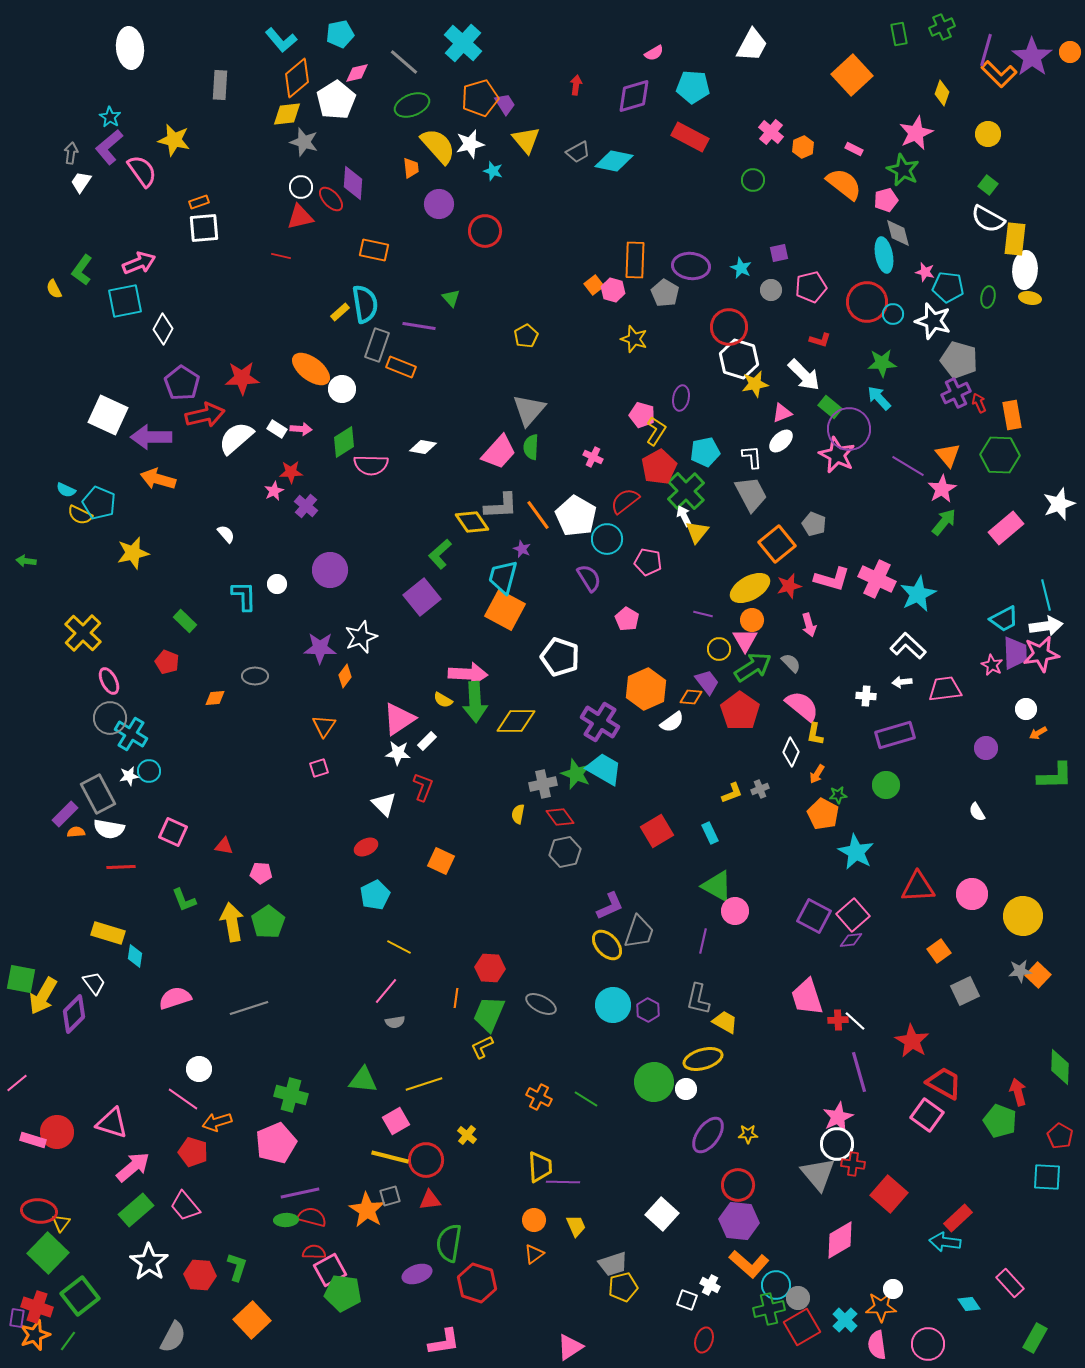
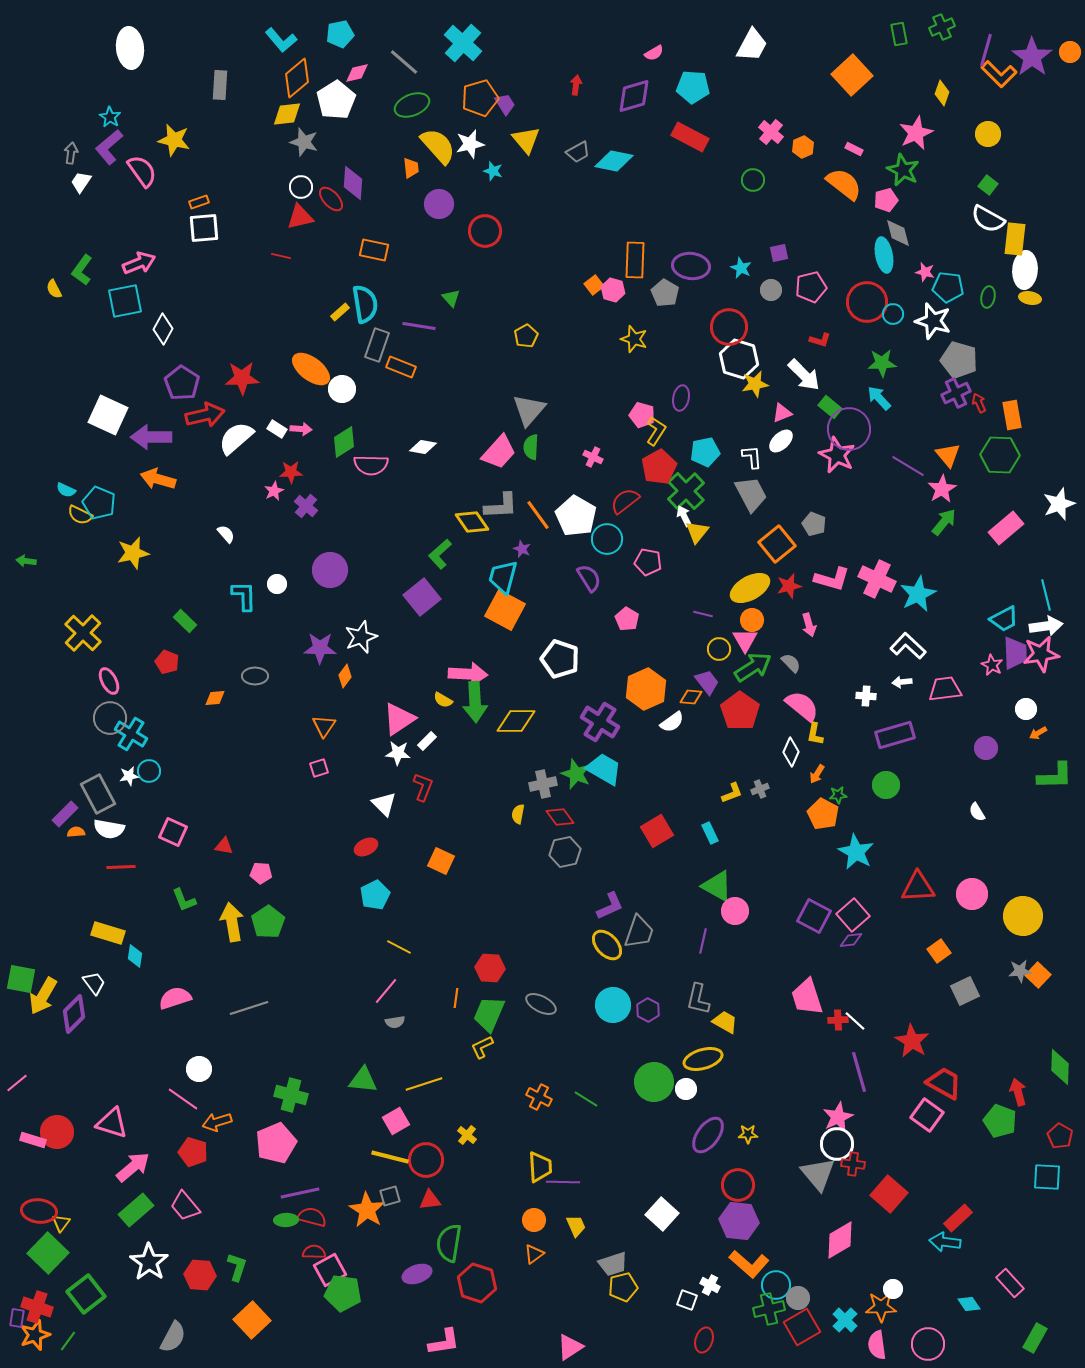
white pentagon at (560, 657): moved 2 px down
green square at (80, 1296): moved 6 px right, 2 px up
